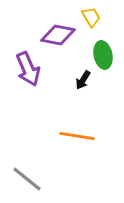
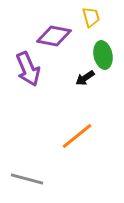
yellow trapezoid: rotated 15 degrees clockwise
purple diamond: moved 4 px left, 1 px down
black arrow: moved 2 px right, 2 px up; rotated 24 degrees clockwise
orange line: rotated 48 degrees counterclockwise
gray line: rotated 24 degrees counterclockwise
